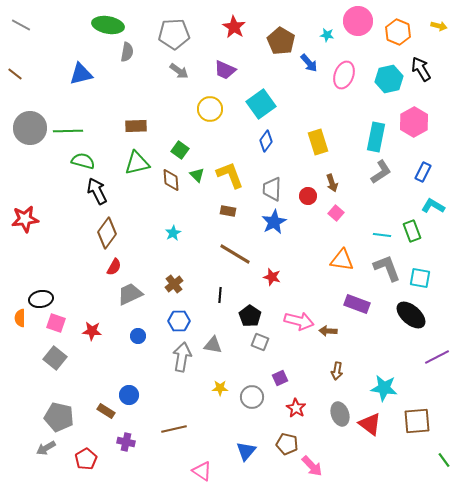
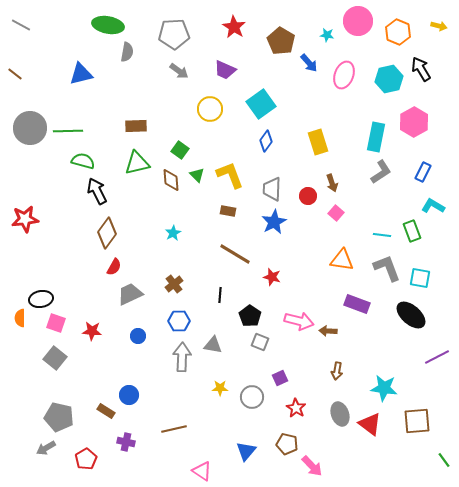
gray arrow at (182, 357): rotated 8 degrees counterclockwise
